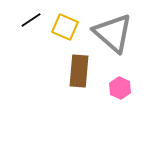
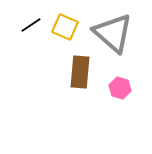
black line: moved 5 px down
brown rectangle: moved 1 px right, 1 px down
pink hexagon: rotated 10 degrees counterclockwise
